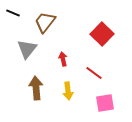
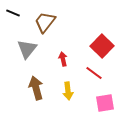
red square: moved 12 px down
brown arrow: rotated 10 degrees counterclockwise
